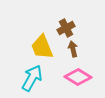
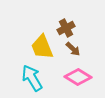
brown arrow: rotated 147 degrees clockwise
cyan arrow: rotated 60 degrees counterclockwise
